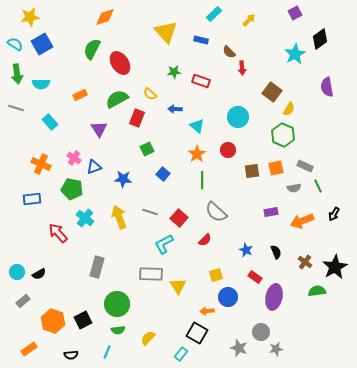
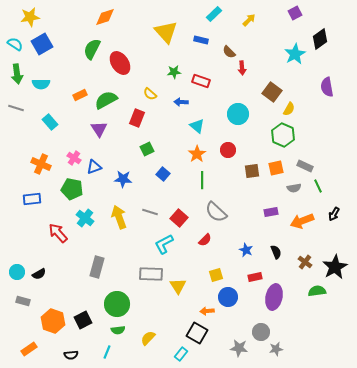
green semicircle at (117, 99): moved 11 px left, 1 px down
blue arrow at (175, 109): moved 6 px right, 7 px up
cyan circle at (238, 117): moved 3 px up
red rectangle at (255, 277): rotated 48 degrees counterclockwise
gray rectangle at (23, 301): rotated 56 degrees clockwise
gray star at (239, 348): rotated 12 degrees counterclockwise
